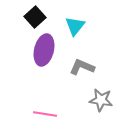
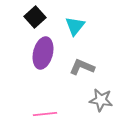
purple ellipse: moved 1 px left, 3 px down
pink line: rotated 15 degrees counterclockwise
